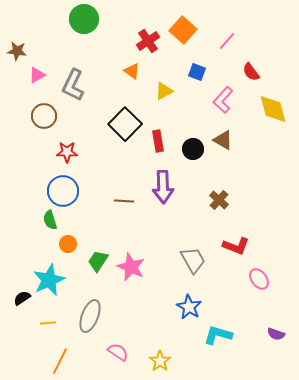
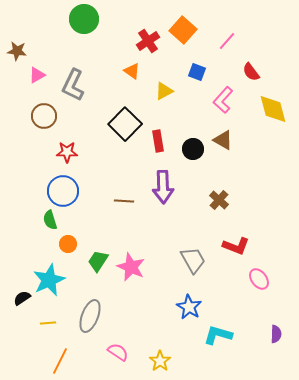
purple semicircle: rotated 108 degrees counterclockwise
